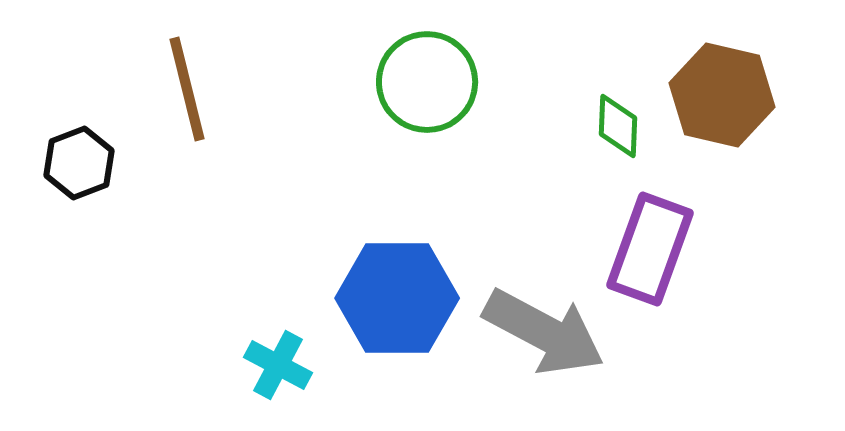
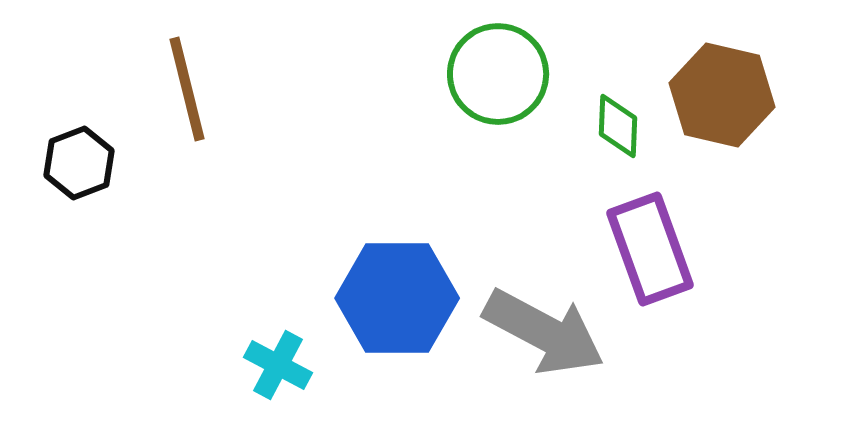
green circle: moved 71 px right, 8 px up
purple rectangle: rotated 40 degrees counterclockwise
